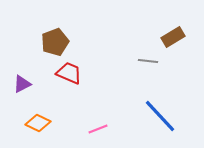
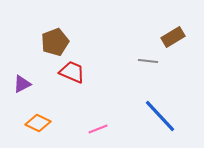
red trapezoid: moved 3 px right, 1 px up
